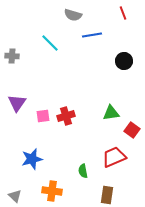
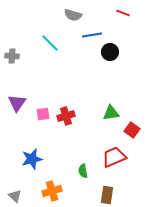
red line: rotated 48 degrees counterclockwise
black circle: moved 14 px left, 9 px up
pink square: moved 2 px up
orange cross: rotated 24 degrees counterclockwise
